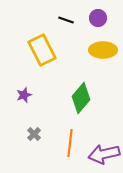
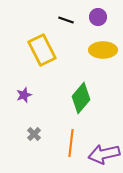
purple circle: moved 1 px up
orange line: moved 1 px right
